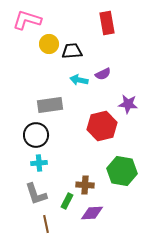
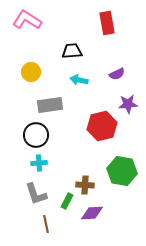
pink L-shape: rotated 16 degrees clockwise
yellow circle: moved 18 px left, 28 px down
purple semicircle: moved 14 px right
purple star: rotated 12 degrees counterclockwise
